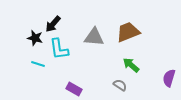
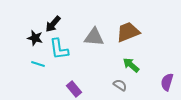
purple semicircle: moved 2 px left, 4 px down
purple rectangle: rotated 21 degrees clockwise
